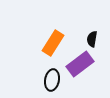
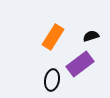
black semicircle: moved 1 px left, 3 px up; rotated 63 degrees clockwise
orange rectangle: moved 6 px up
